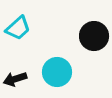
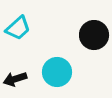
black circle: moved 1 px up
